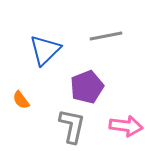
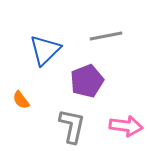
purple pentagon: moved 6 px up
